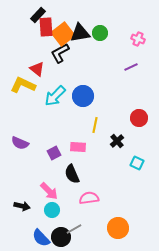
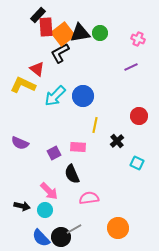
red circle: moved 2 px up
cyan circle: moved 7 px left
